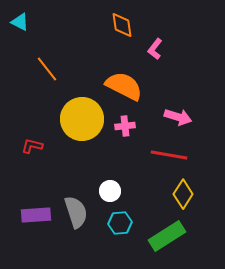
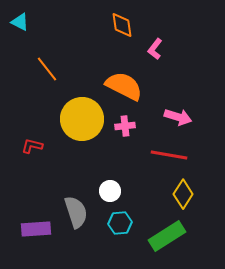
purple rectangle: moved 14 px down
